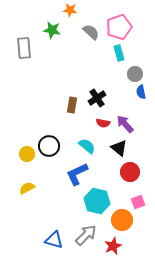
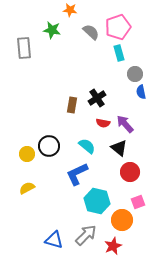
pink pentagon: moved 1 px left
